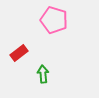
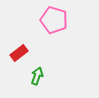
green arrow: moved 6 px left, 2 px down; rotated 24 degrees clockwise
